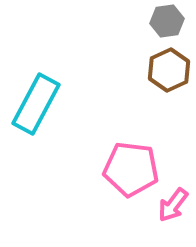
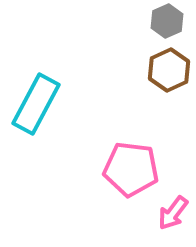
gray hexagon: rotated 16 degrees counterclockwise
pink arrow: moved 8 px down
